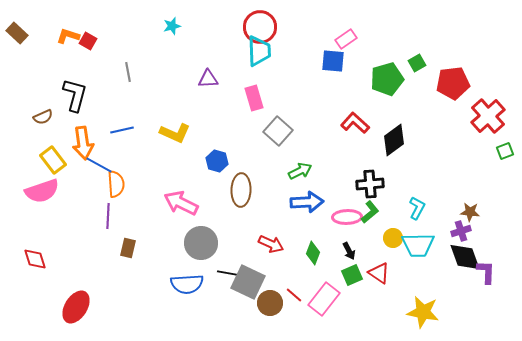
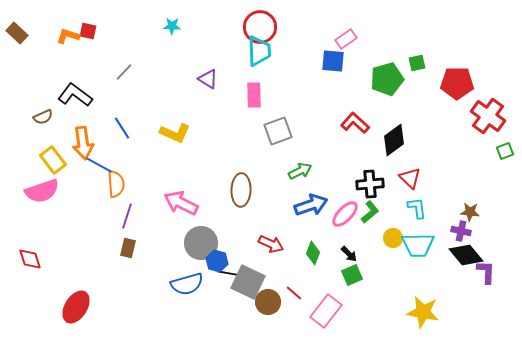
cyan star at (172, 26): rotated 18 degrees clockwise
red square at (88, 41): moved 10 px up; rotated 18 degrees counterclockwise
green square at (417, 63): rotated 18 degrees clockwise
gray line at (128, 72): moved 4 px left; rotated 54 degrees clockwise
purple triangle at (208, 79): rotated 35 degrees clockwise
red pentagon at (453, 83): moved 4 px right; rotated 8 degrees clockwise
black L-shape at (75, 95): rotated 68 degrees counterclockwise
pink rectangle at (254, 98): moved 3 px up; rotated 15 degrees clockwise
red cross at (488, 116): rotated 12 degrees counterclockwise
blue line at (122, 130): moved 2 px up; rotated 70 degrees clockwise
gray square at (278, 131): rotated 28 degrees clockwise
blue hexagon at (217, 161): moved 100 px down
blue arrow at (307, 202): moved 4 px right, 3 px down; rotated 16 degrees counterclockwise
cyan L-shape at (417, 208): rotated 35 degrees counterclockwise
purple line at (108, 216): moved 19 px right; rotated 15 degrees clockwise
pink ellipse at (347, 217): moved 2 px left, 3 px up; rotated 44 degrees counterclockwise
purple cross at (461, 231): rotated 30 degrees clockwise
black arrow at (349, 251): moved 3 px down; rotated 18 degrees counterclockwise
black diamond at (465, 257): moved 1 px right, 2 px up; rotated 20 degrees counterclockwise
red diamond at (35, 259): moved 5 px left
red triangle at (379, 273): moved 31 px right, 95 px up; rotated 10 degrees clockwise
blue semicircle at (187, 284): rotated 12 degrees counterclockwise
red line at (294, 295): moved 2 px up
pink rectangle at (324, 299): moved 2 px right, 12 px down
brown circle at (270, 303): moved 2 px left, 1 px up
